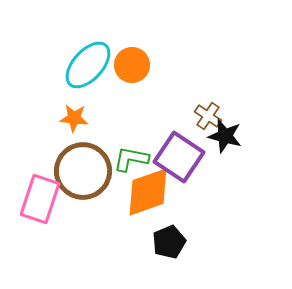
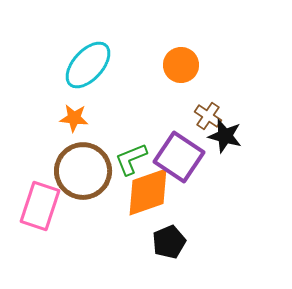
orange circle: moved 49 px right
green L-shape: rotated 33 degrees counterclockwise
pink rectangle: moved 7 px down
